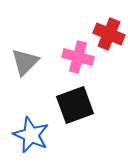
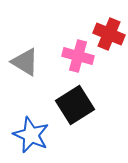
pink cross: moved 1 px up
gray triangle: rotated 44 degrees counterclockwise
black square: rotated 12 degrees counterclockwise
